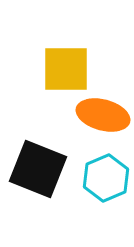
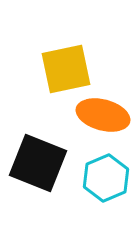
yellow square: rotated 12 degrees counterclockwise
black square: moved 6 px up
